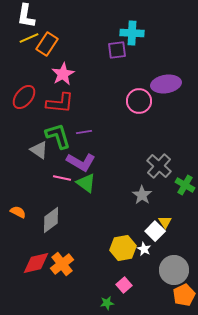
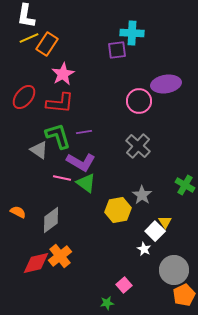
gray cross: moved 21 px left, 20 px up
yellow hexagon: moved 5 px left, 38 px up
orange cross: moved 2 px left, 8 px up
